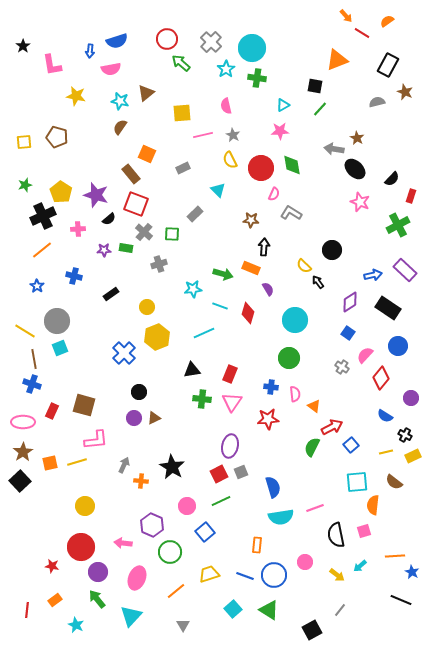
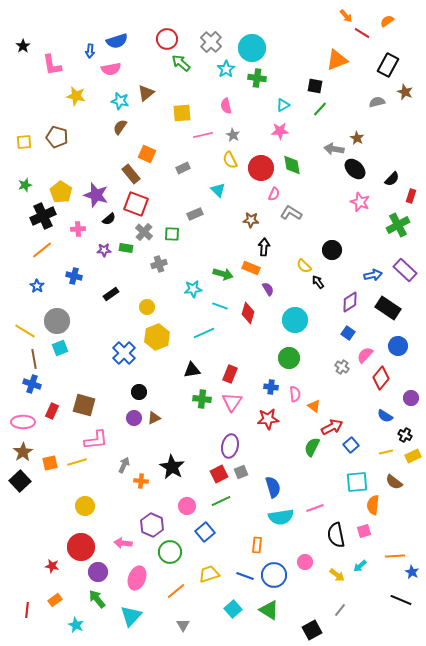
gray rectangle at (195, 214): rotated 21 degrees clockwise
